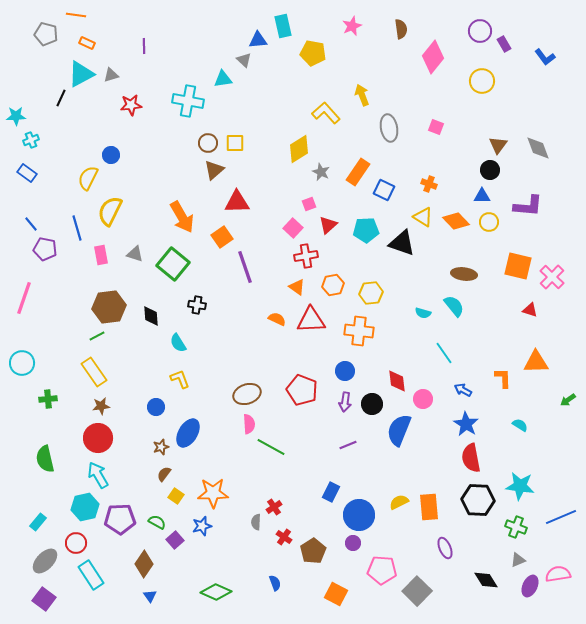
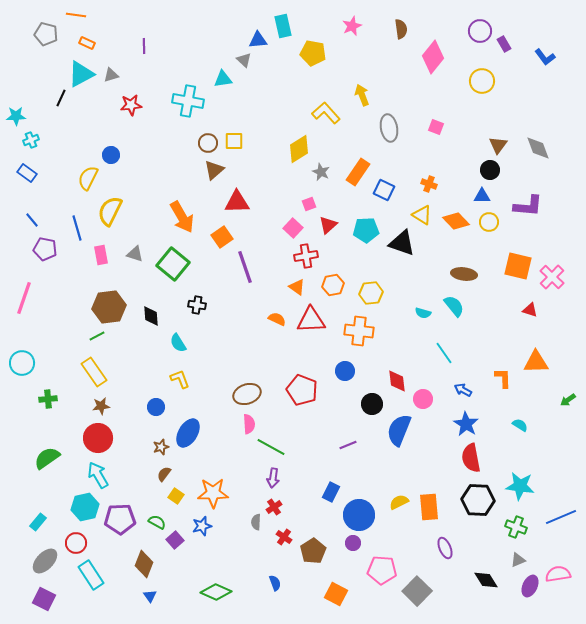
yellow square at (235, 143): moved 1 px left, 2 px up
yellow triangle at (423, 217): moved 1 px left, 2 px up
blue line at (31, 224): moved 1 px right, 4 px up
purple arrow at (345, 402): moved 72 px left, 76 px down
green semicircle at (45, 459): moved 2 px right, 1 px up; rotated 68 degrees clockwise
brown diamond at (144, 564): rotated 12 degrees counterclockwise
purple square at (44, 599): rotated 10 degrees counterclockwise
